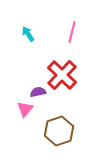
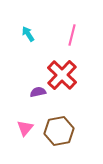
pink line: moved 3 px down
pink triangle: moved 19 px down
brown hexagon: rotated 8 degrees clockwise
